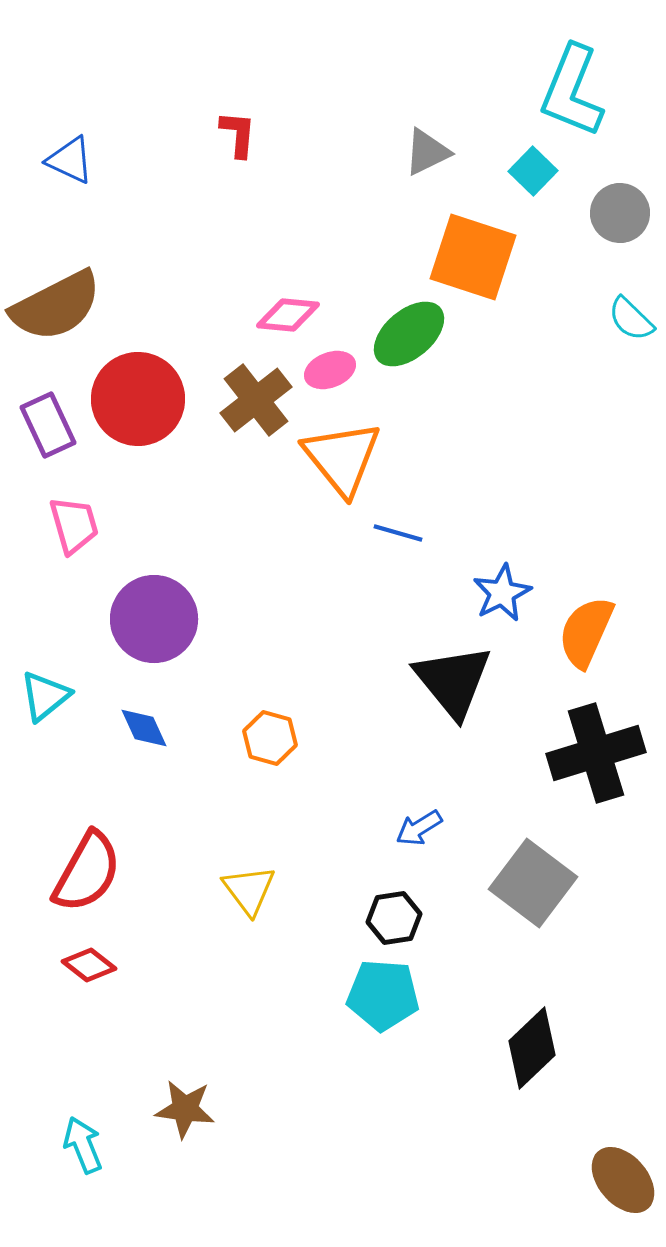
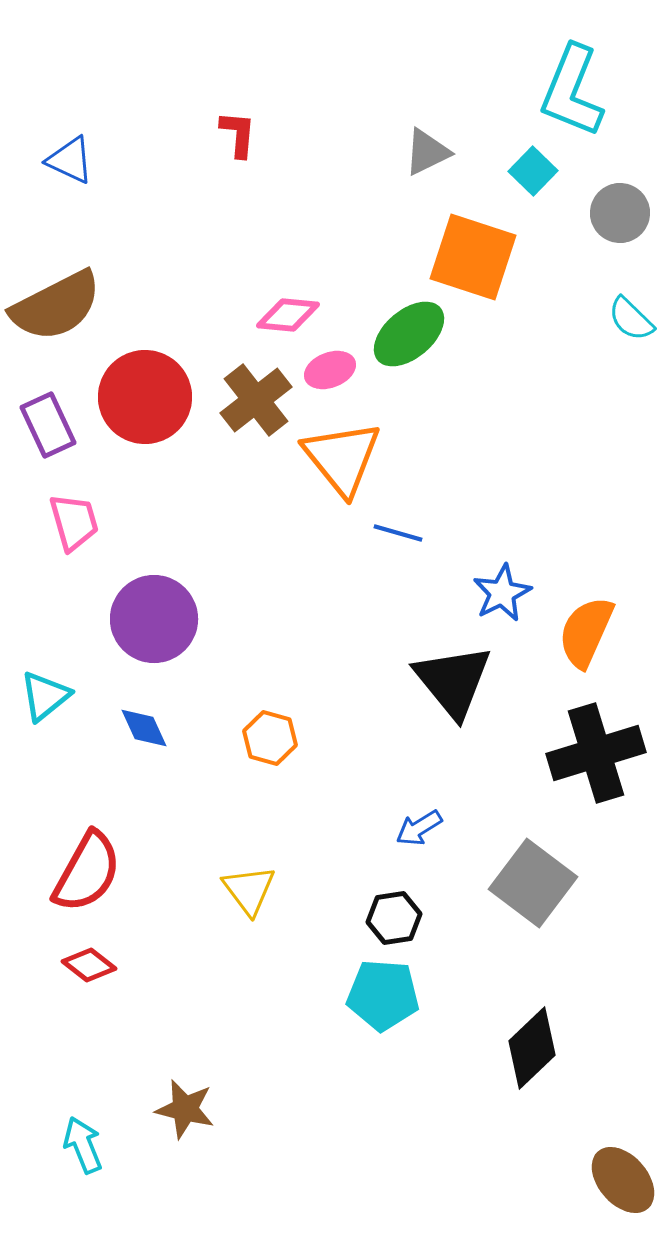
red circle: moved 7 px right, 2 px up
pink trapezoid: moved 3 px up
brown star: rotated 6 degrees clockwise
